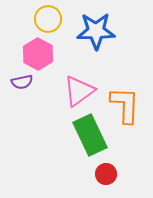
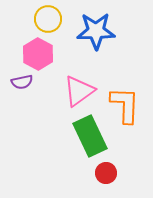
green rectangle: moved 1 px down
red circle: moved 1 px up
